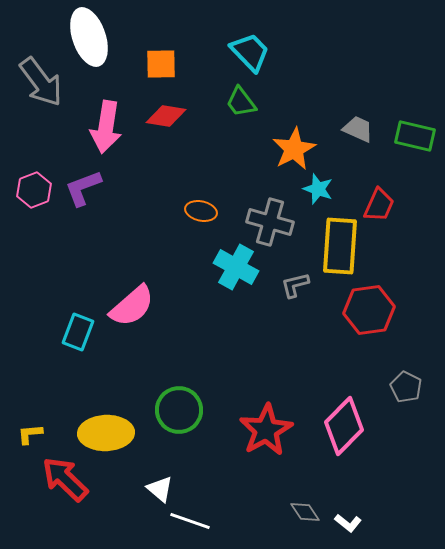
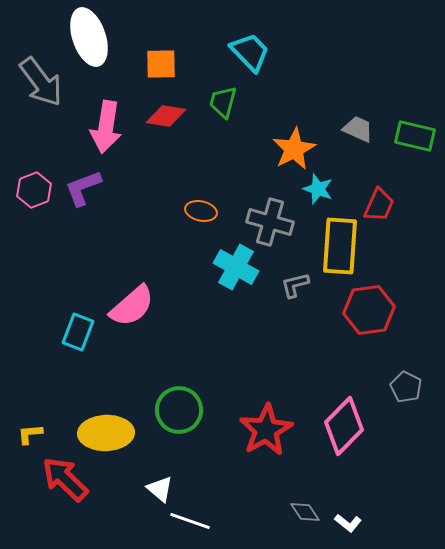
green trapezoid: moved 18 px left; rotated 52 degrees clockwise
